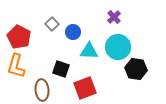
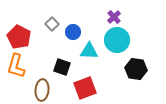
cyan circle: moved 1 px left, 7 px up
black square: moved 1 px right, 2 px up
brown ellipse: rotated 10 degrees clockwise
